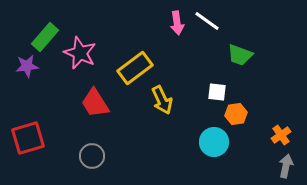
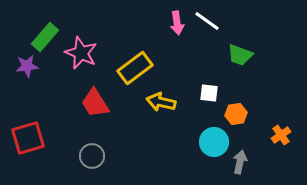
pink star: moved 1 px right
white square: moved 8 px left, 1 px down
yellow arrow: moved 1 px left, 2 px down; rotated 128 degrees clockwise
gray arrow: moved 46 px left, 4 px up
